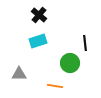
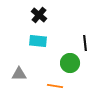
cyan rectangle: rotated 24 degrees clockwise
